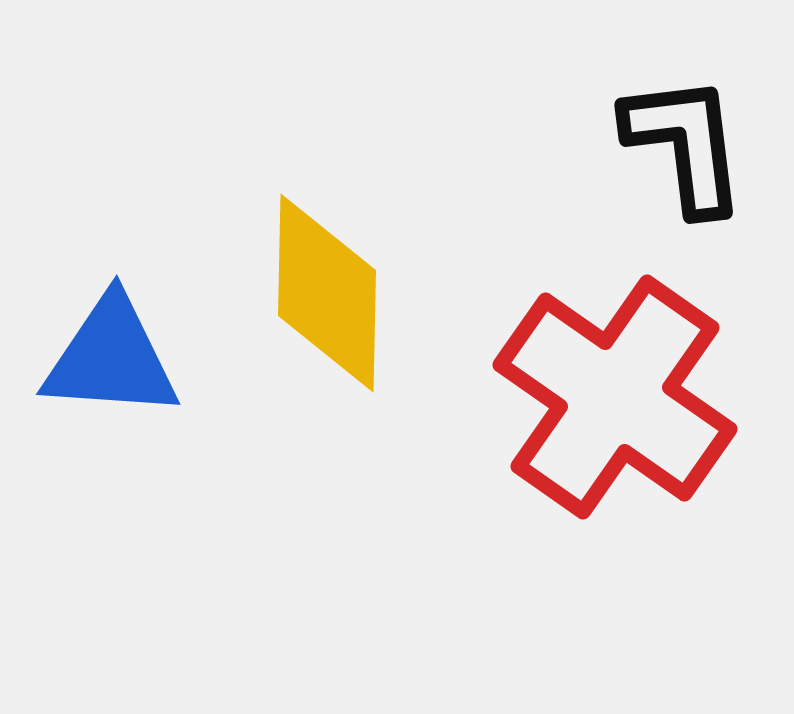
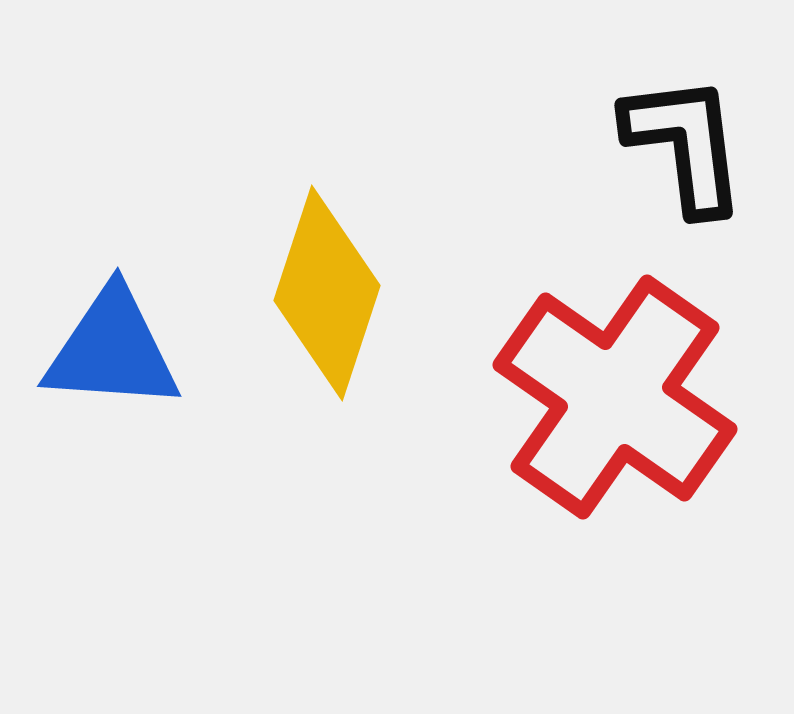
yellow diamond: rotated 17 degrees clockwise
blue triangle: moved 1 px right, 8 px up
